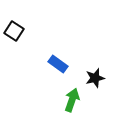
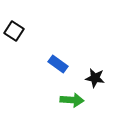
black star: rotated 24 degrees clockwise
green arrow: rotated 75 degrees clockwise
